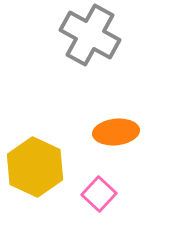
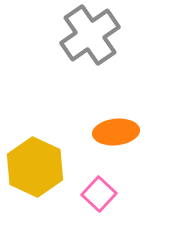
gray cross: rotated 26 degrees clockwise
